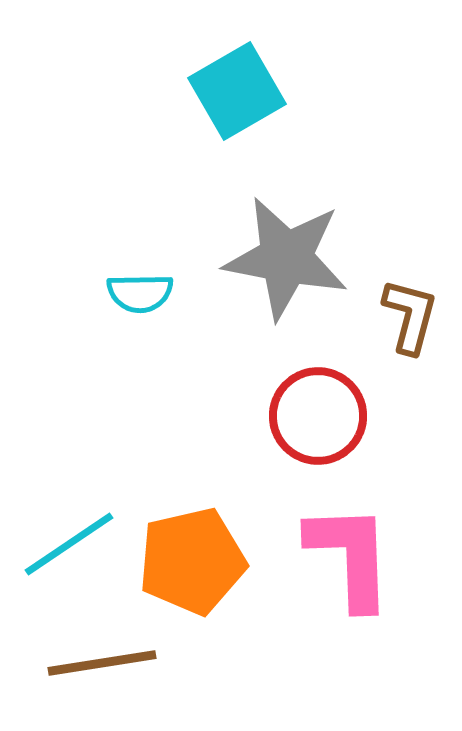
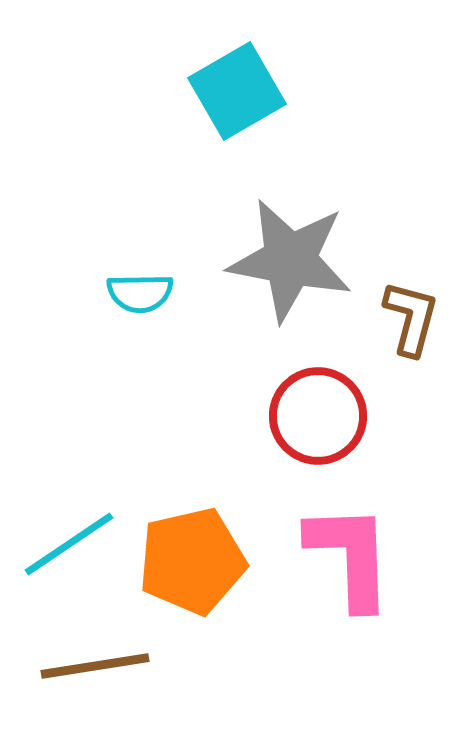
gray star: moved 4 px right, 2 px down
brown L-shape: moved 1 px right, 2 px down
brown line: moved 7 px left, 3 px down
